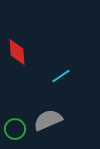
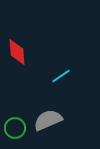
green circle: moved 1 px up
